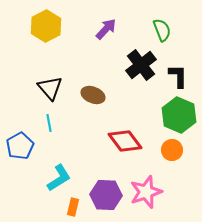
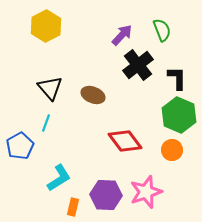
purple arrow: moved 16 px right, 6 px down
black cross: moved 3 px left
black L-shape: moved 1 px left, 2 px down
cyan line: moved 3 px left; rotated 30 degrees clockwise
